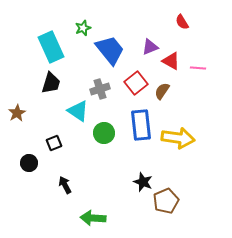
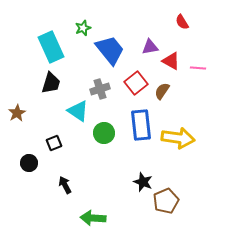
purple triangle: rotated 12 degrees clockwise
